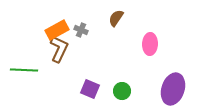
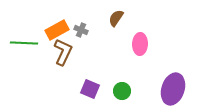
pink ellipse: moved 10 px left
brown L-shape: moved 4 px right, 3 px down
green line: moved 27 px up
